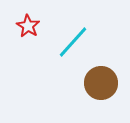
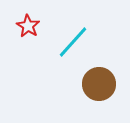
brown circle: moved 2 px left, 1 px down
